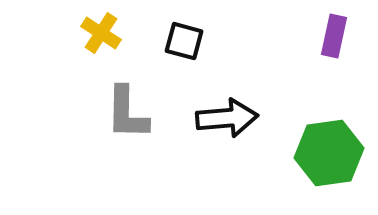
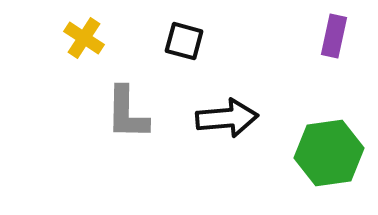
yellow cross: moved 17 px left, 5 px down
